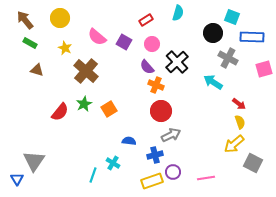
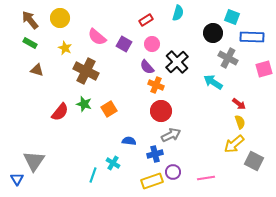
brown arrow: moved 5 px right
purple square: moved 2 px down
brown cross: rotated 15 degrees counterclockwise
green star: rotated 28 degrees counterclockwise
blue cross: moved 1 px up
gray square: moved 1 px right, 2 px up
